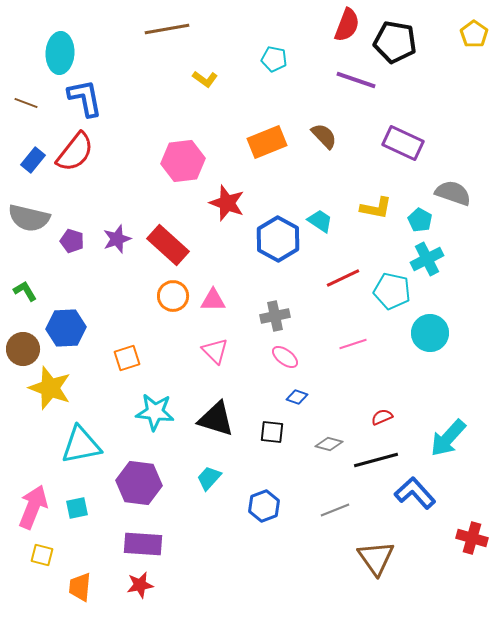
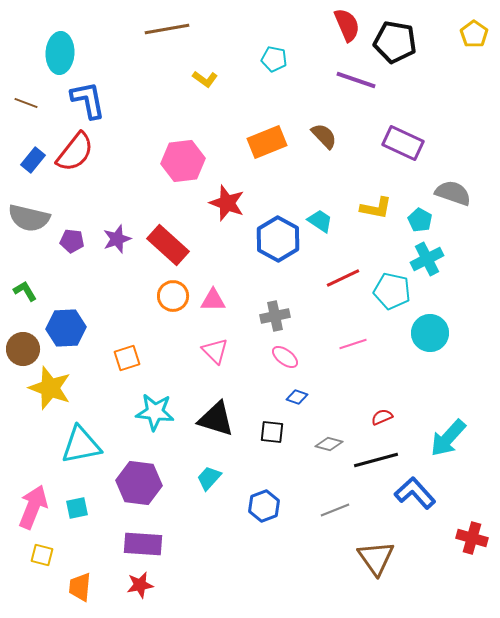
red semicircle at (347, 25): rotated 44 degrees counterclockwise
blue L-shape at (85, 98): moved 3 px right, 2 px down
purple pentagon at (72, 241): rotated 10 degrees counterclockwise
